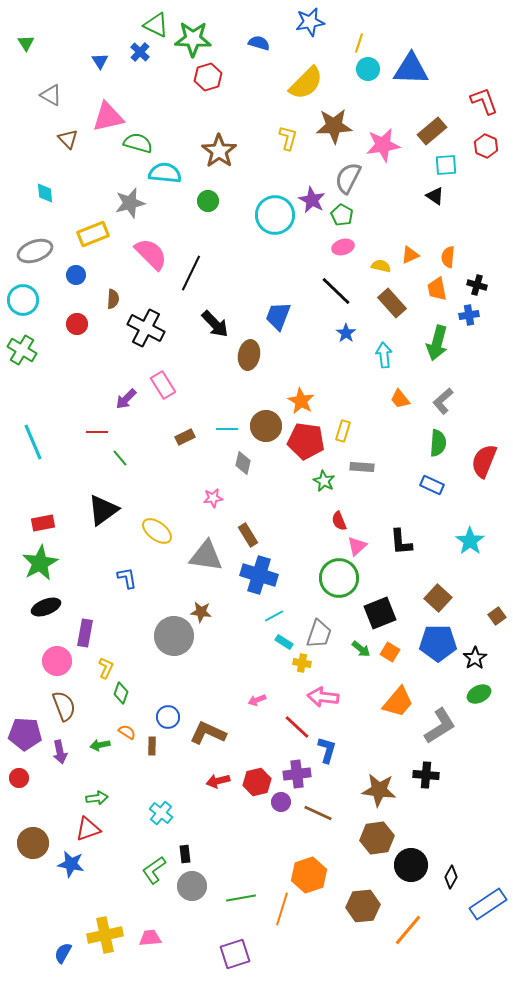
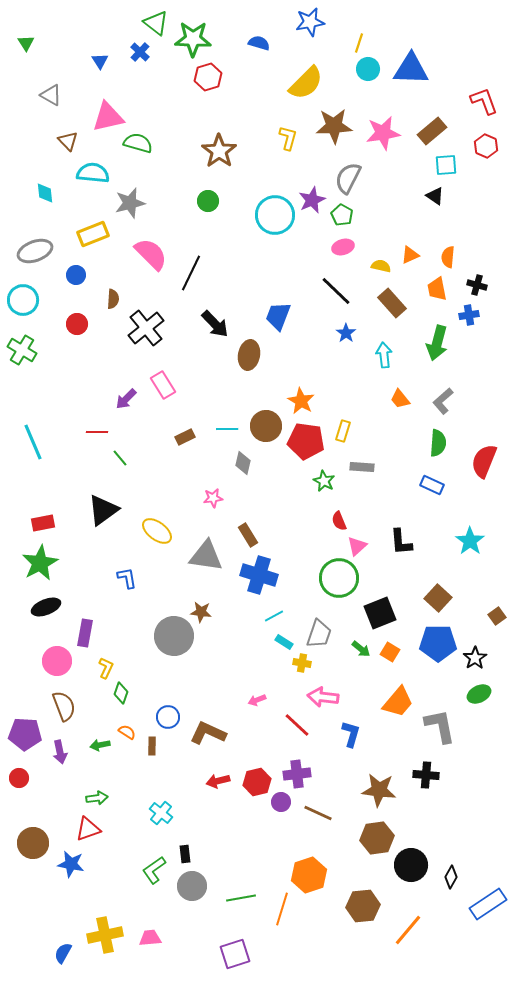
green triangle at (156, 25): moved 2 px up; rotated 12 degrees clockwise
brown triangle at (68, 139): moved 2 px down
pink star at (383, 145): moved 12 px up
cyan semicircle at (165, 173): moved 72 px left
purple star at (312, 200): rotated 20 degrees clockwise
black cross at (146, 328): rotated 24 degrees clockwise
gray L-shape at (440, 726): rotated 69 degrees counterclockwise
red line at (297, 727): moved 2 px up
blue L-shape at (327, 750): moved 24 px right, 16 px up
